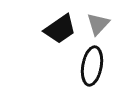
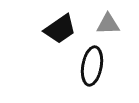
gray triangle: moved 10 px right; rotated 45 degrees clockwise
